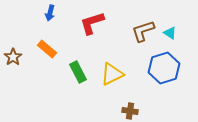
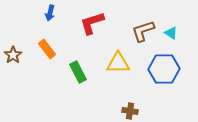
cyan triangle: moved 1 px right
orange rectangle: rotated 12 degrees clockwise
brown star: moved 2 px up
blue hexagon: moved 1 px down; rotated 16 degrees clockwise
yellow triangle: moved 6 px right, 11 px up; rotated 25 degrees clockwise
